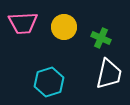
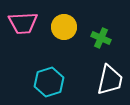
white trapezoid: moved 1 px right, 6 px down
